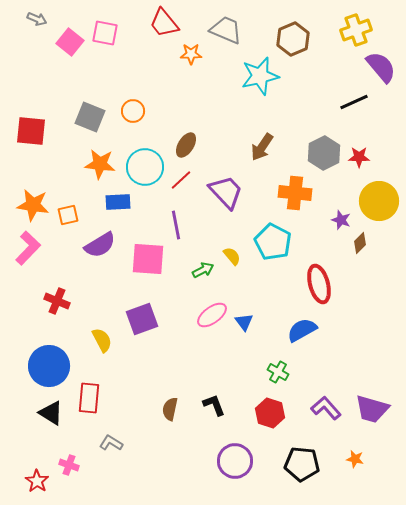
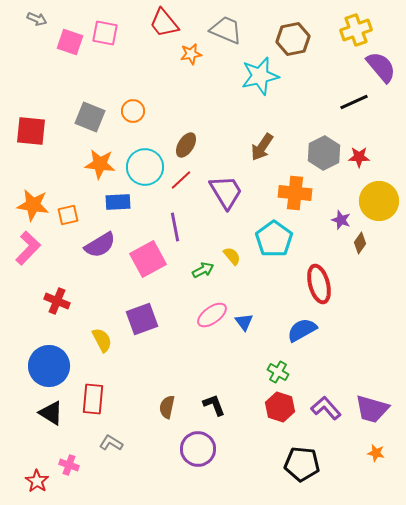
brown hexagon at (293, 39): rotated 12 degrees clockwise
pink square at (70, 42): rotated 20 degrees counterclockwise
orange star at (191, 54): rotated 10 degrees counterclockwise
purple trapezoid at (226, 192): rotated 12 degrees clockwise
purple line at (176, 225): moved 1 px left, 2 px down
cyan pentagon at (273, 242): moved 1 px right, 3 px up; rotated 9 degrees clockwise
brown diamond at (360, 243): rotated 10 degrees counterclockwise
pink square at (148, 259): rotated 33 degrees counterclockwise
red rectangle at (89, 398): moved 4 px right, 1 px down
brown semicircle at (170, 409): moved 3 px left, 2 px up
red hexagon at (270, 413): moved 10 px right, 6 px up
orange star at (355, 459): moved 21 px right, 6 px up
purple circle at (235, 461): moved 37 px left, 12 px up
